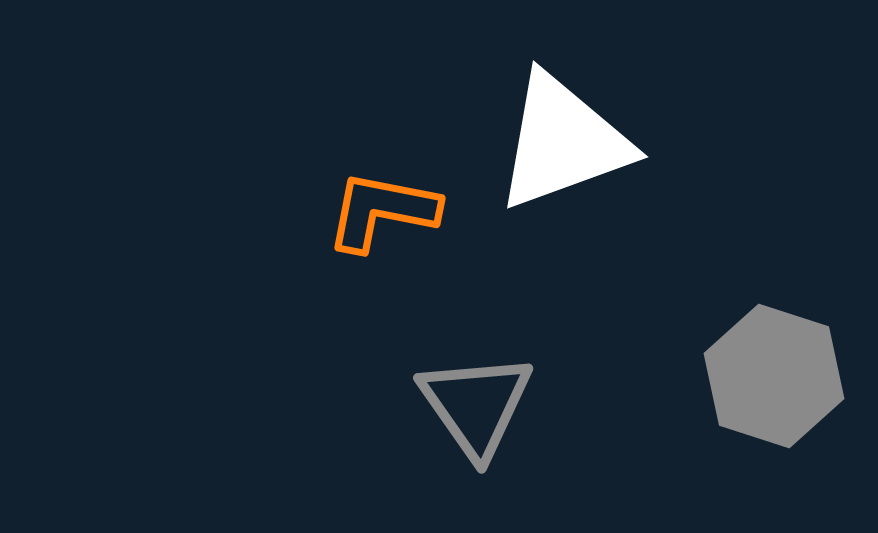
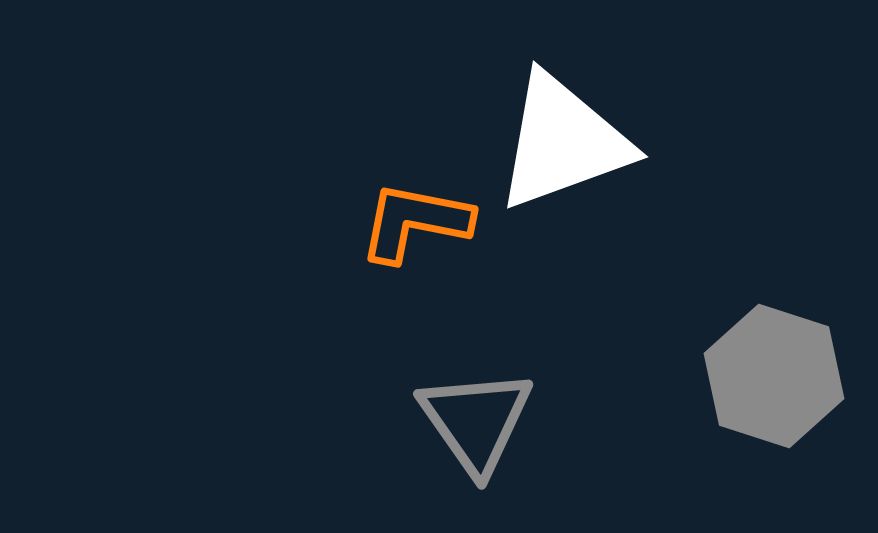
orange L-shape: moved 33 px right, 11 px down
gray triangle: moved 16 px down
